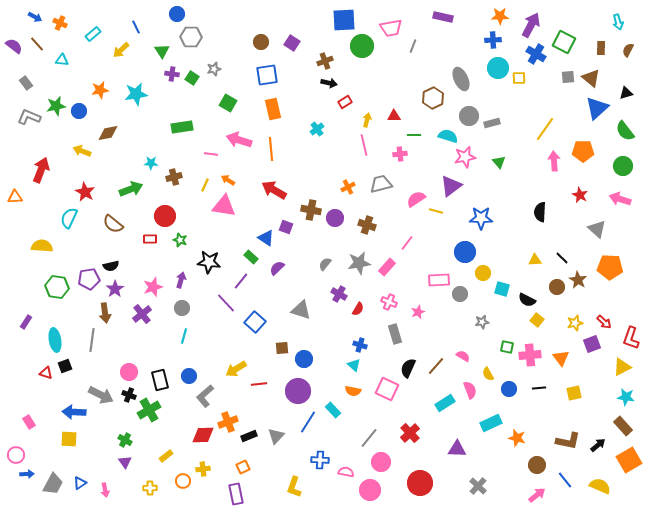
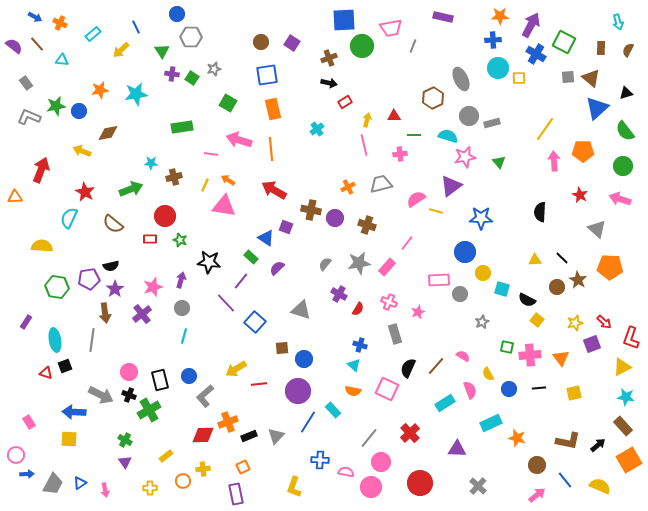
brown cross at (325, 61): moved 4 px right, 3 px up
gray star at (482, 322): rotated 16 degrees counterclockwise
pink circle at (370, 490): moved 1 px right, 3 px up
